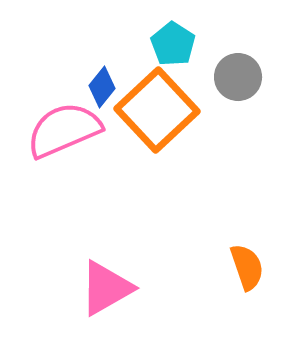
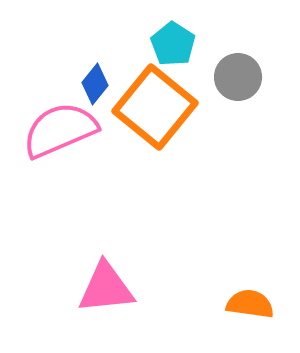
blue diamond: moved 7 px left, 3 px up
orange square: moved 2 px left, 3 px up; rotated 8 degrees counterclockwise
pink semicircle: moved 4 px left
orange semicircle: moved 3 px right, 37 px down; rotated 63 degrees counterclockwise
pink triangle: rotated 24 degrees clockwise
